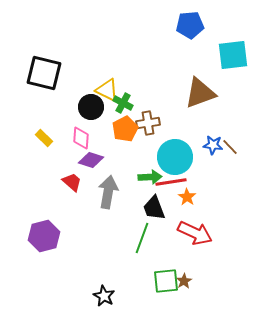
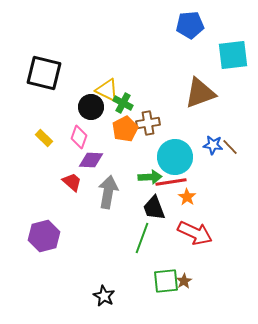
pink diamond: moved 2 px left, 1 px up; rotated 15 degrees clockwise
purple diamond: rotated 15 degrees counterclockwise
